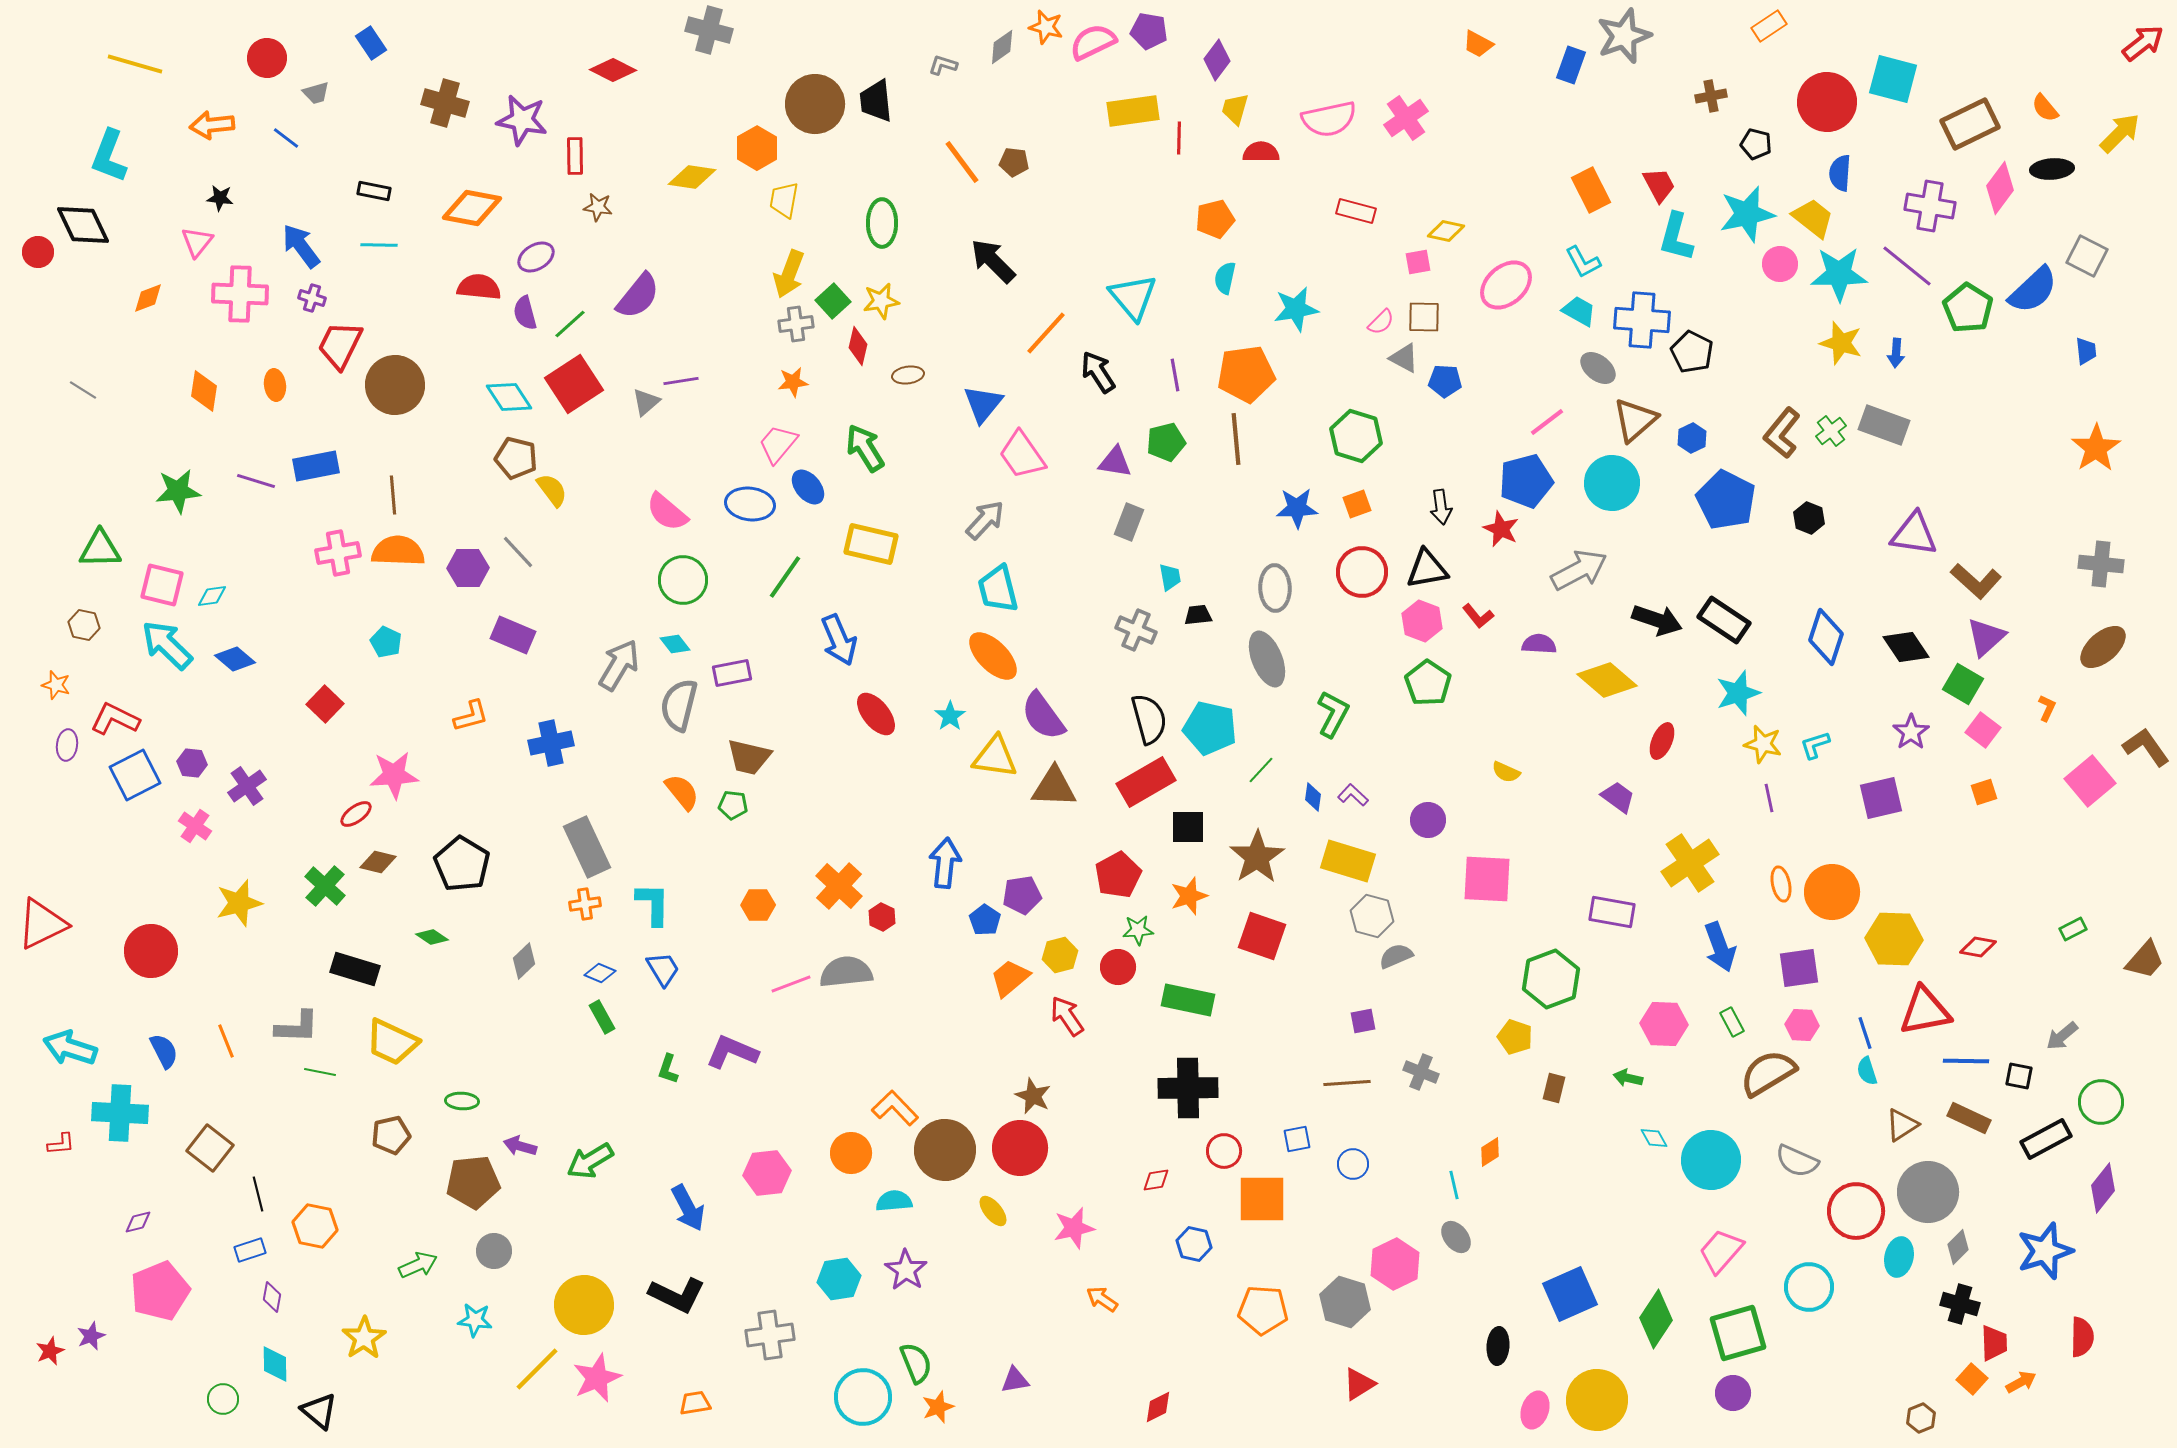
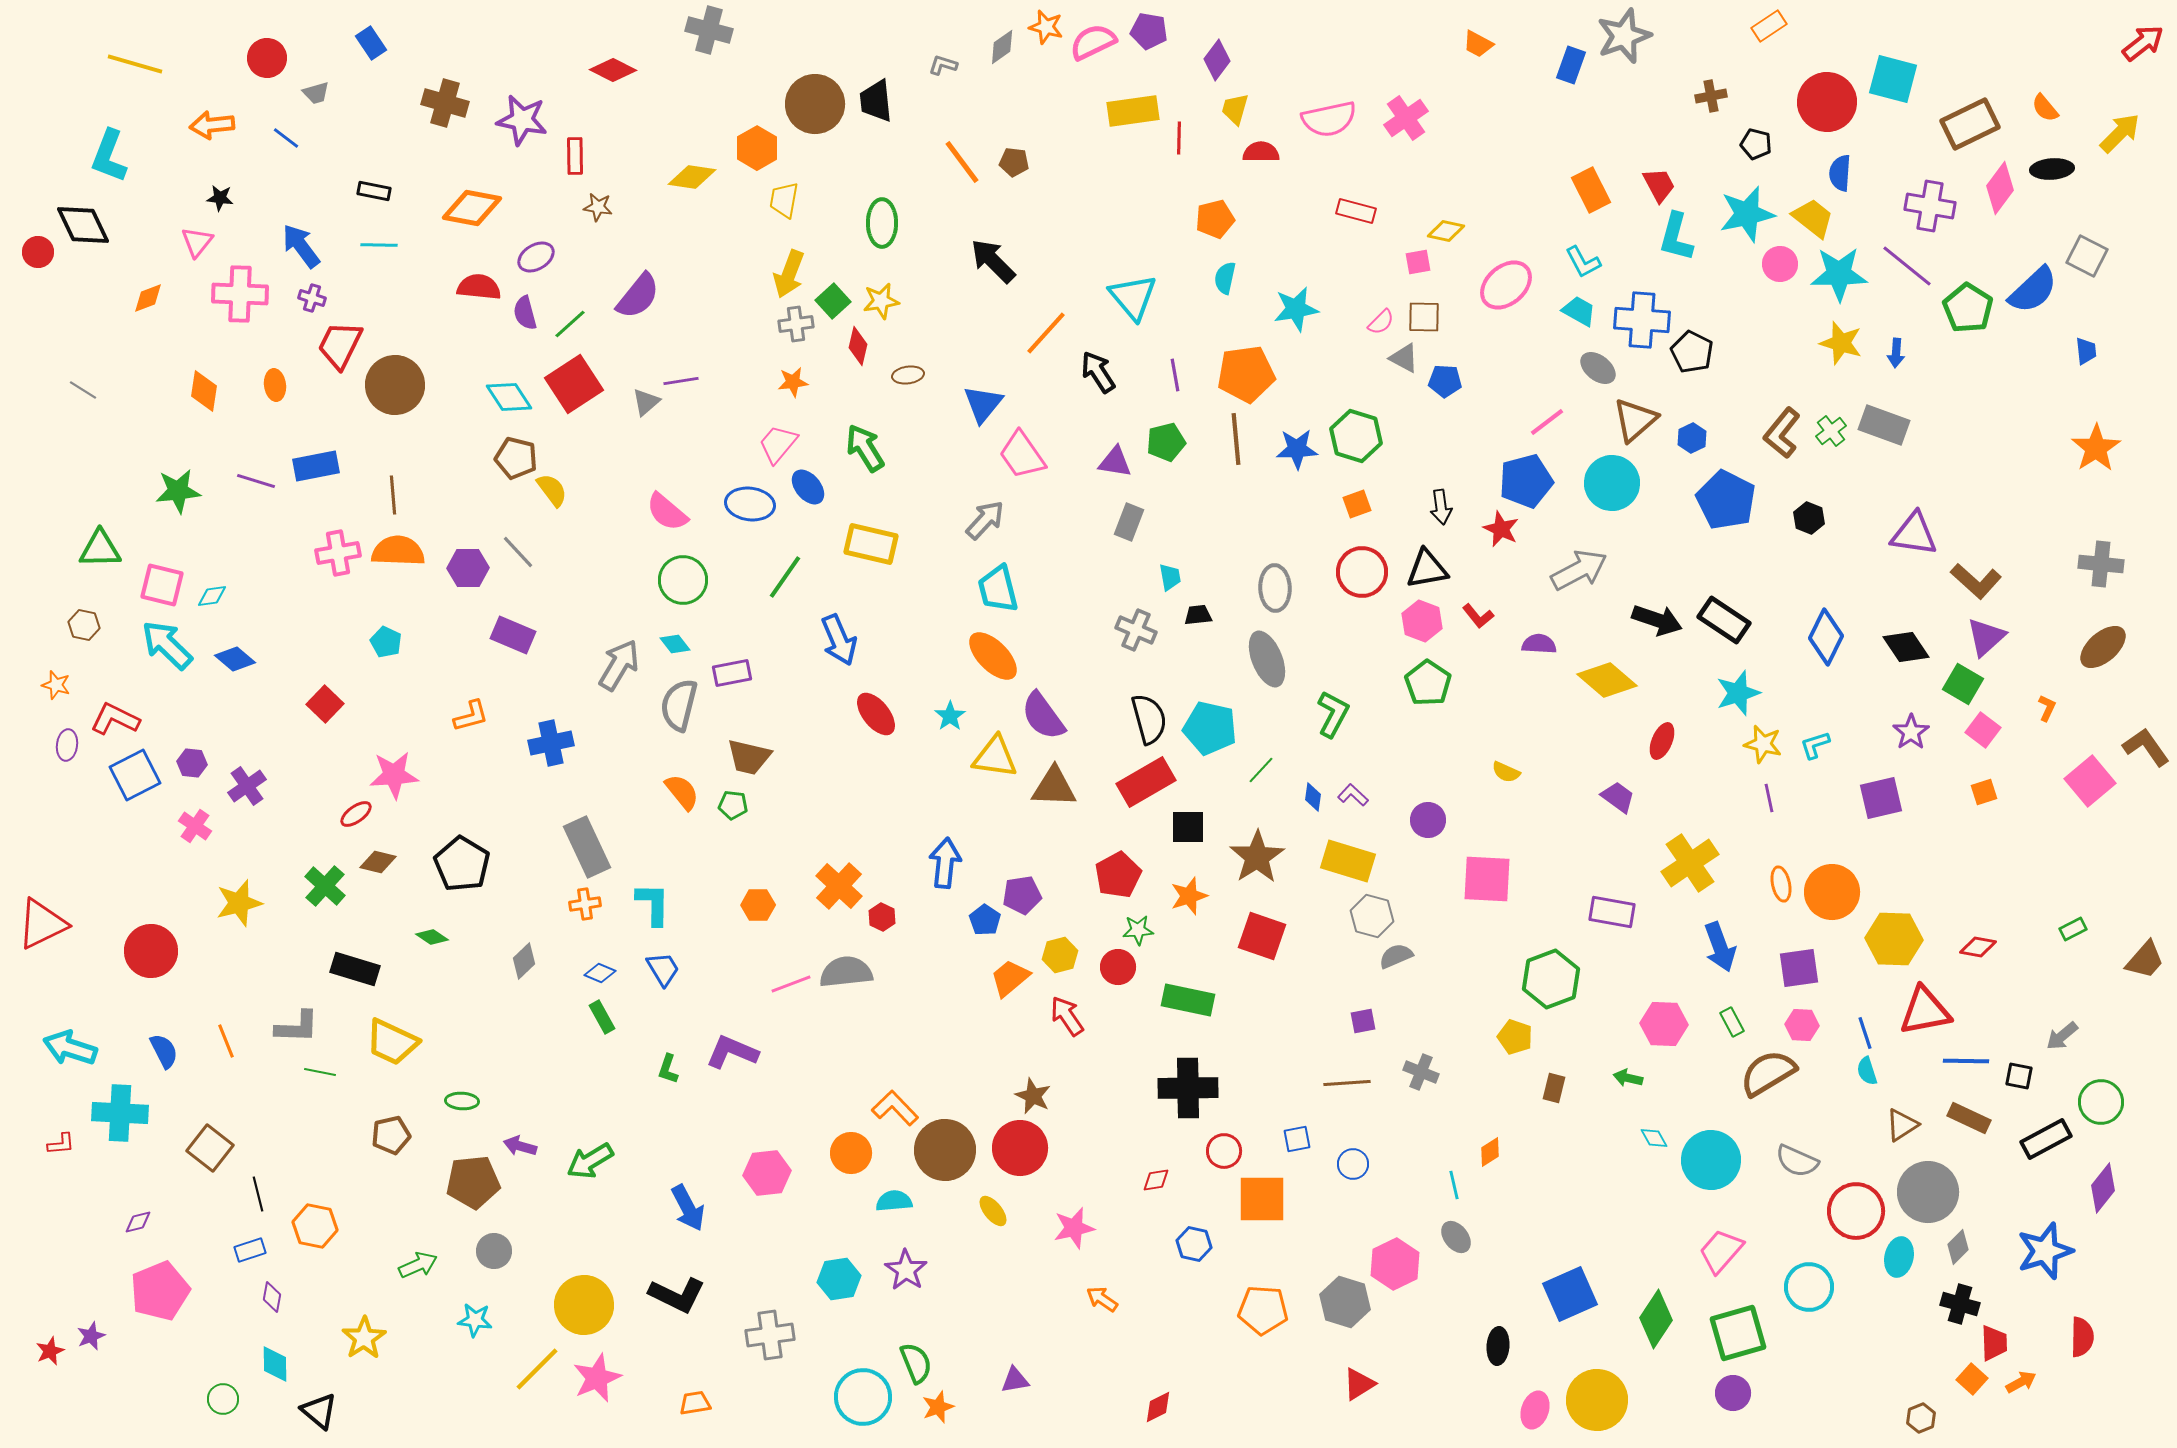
blue star at (1297, 508): moved 59 px up
blue diamond at (1826, 637): rotated 8 degrees clockwise
